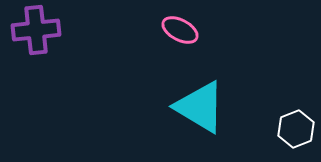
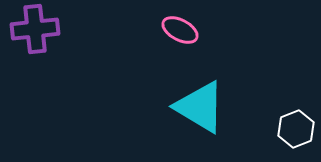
purple cross: moved 1 px left, 1 px up
